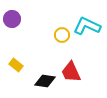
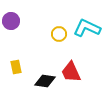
purple circle: moved 1 px left, 2 px down
cyan L-shape: moved 2 px down
yellow circle: moved 3 px left, 1 px up
yellow rectangle: moved 2 px down; rotated 40 degrees clockwise
